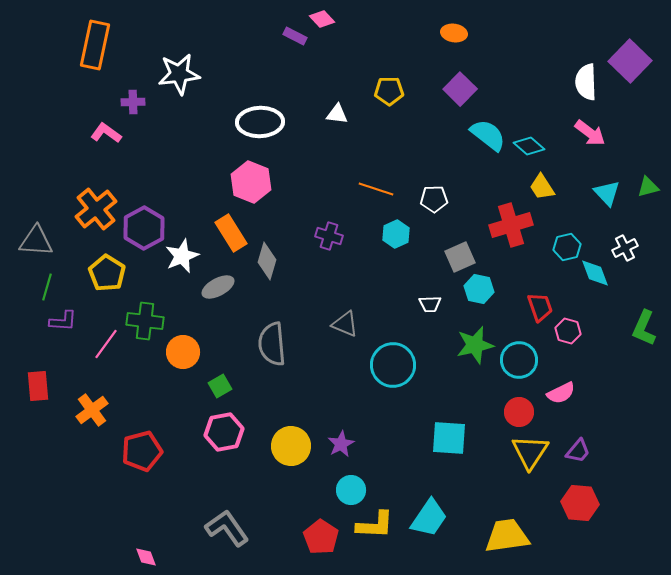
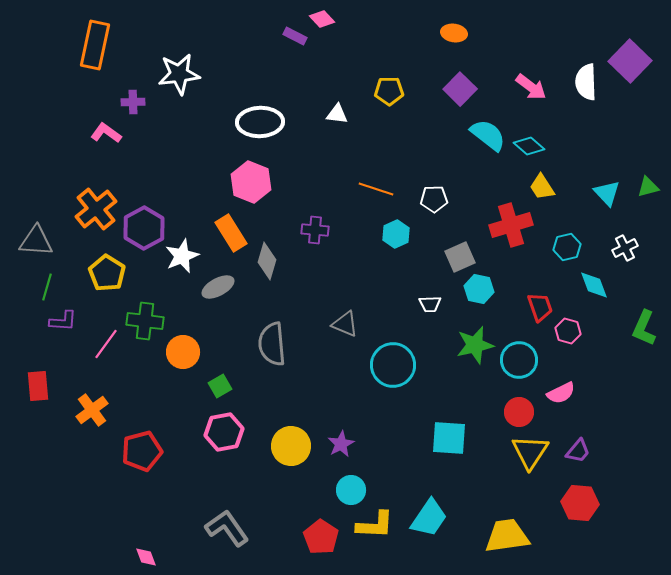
pink arrow at (590, 133): moved 59 px left, 46 px up
purple cross at (329, 236): moved 14 px left, 6 px up; rotated 12 degrees counterclockwise
cyan diamond at (595, 273): moved 1 px left, 12 px down
